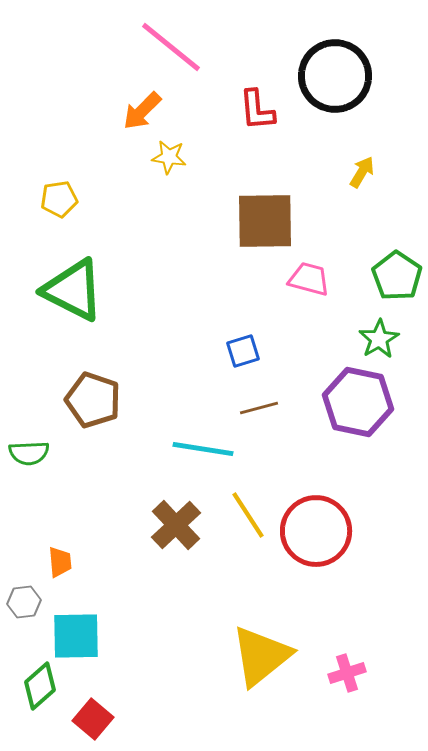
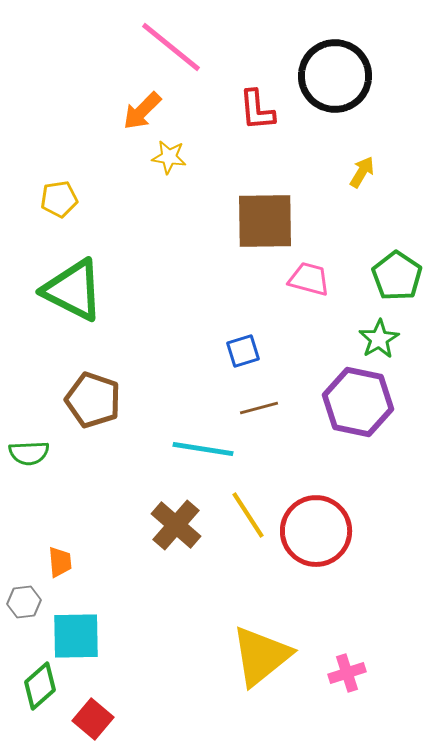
brown cross: rotated 6 degrees counterclockwise
